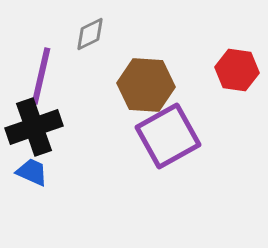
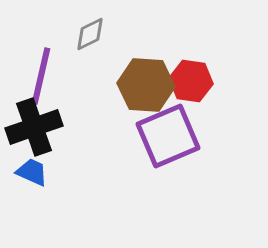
red hexagon: moved 46 px left, 11 px down
purple square: rotated 6 degrees clockwise
